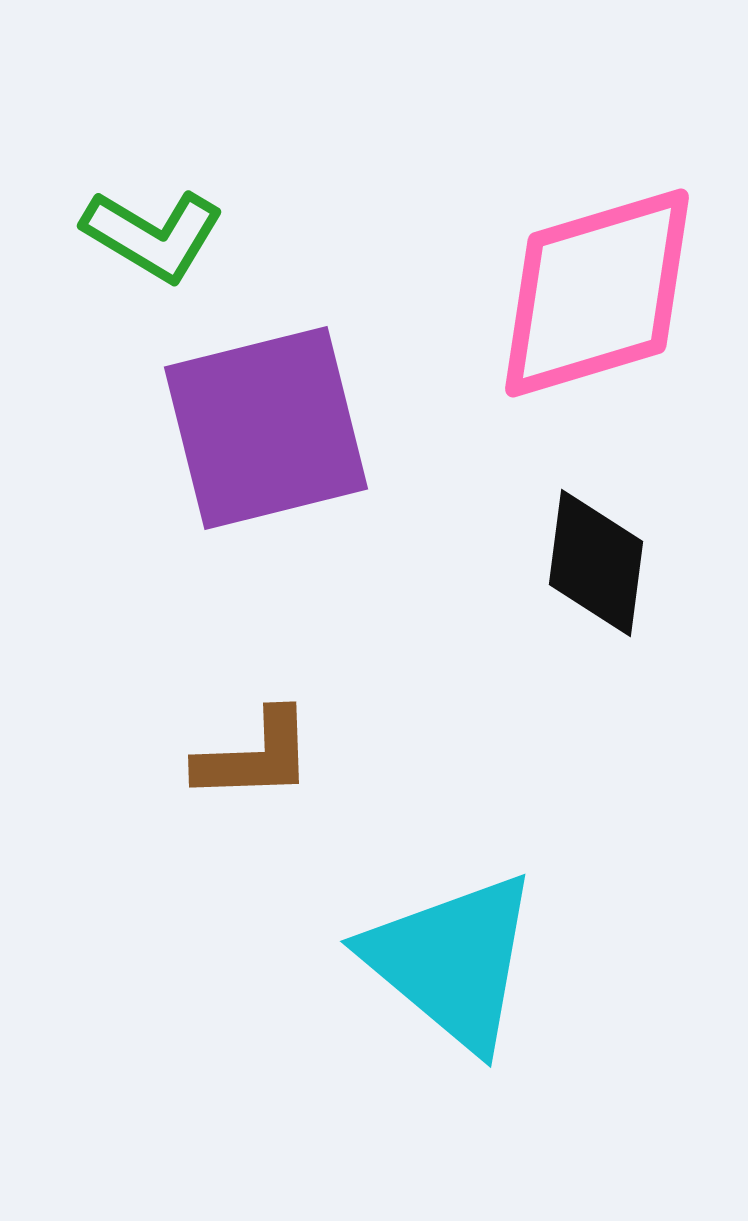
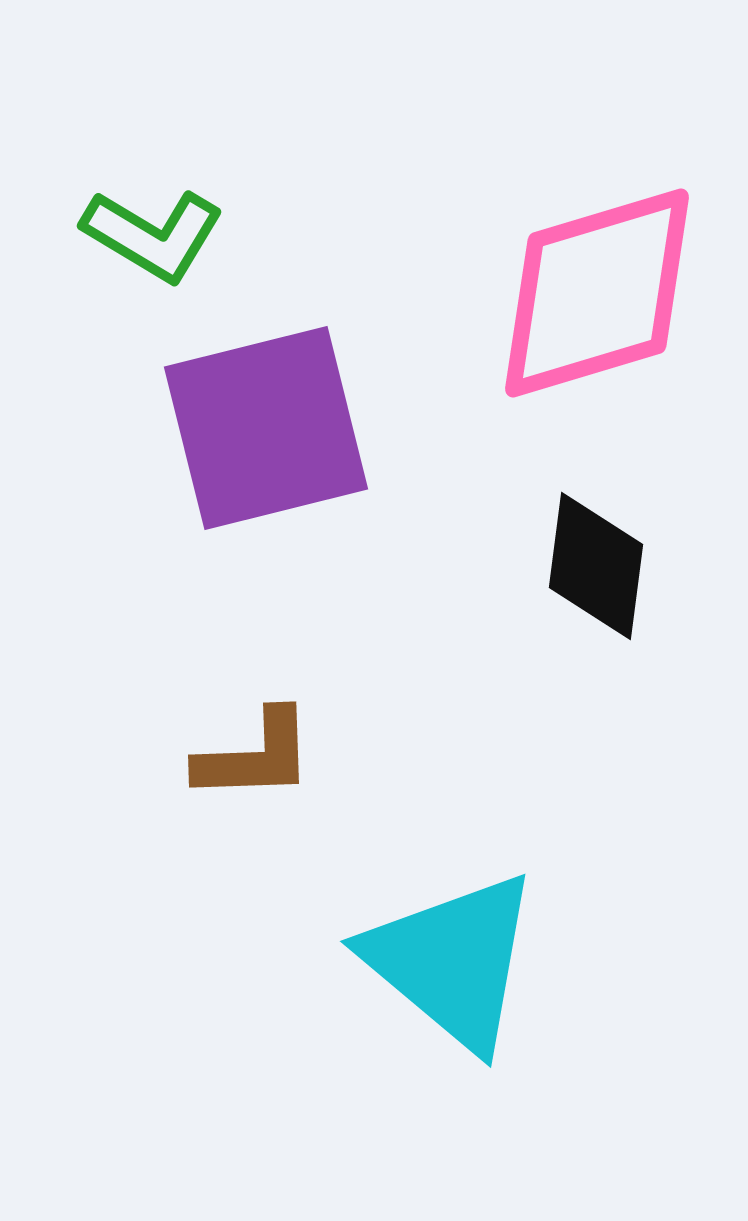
black diamond: moved 3 px down
